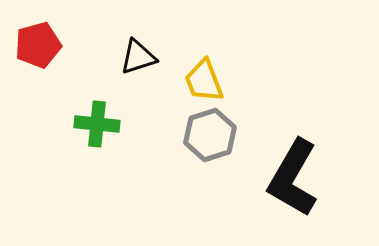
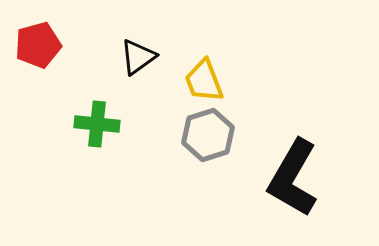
black triangle: rotated 18 degrees counterclockwise
gray hexagon: moved 2 px left
